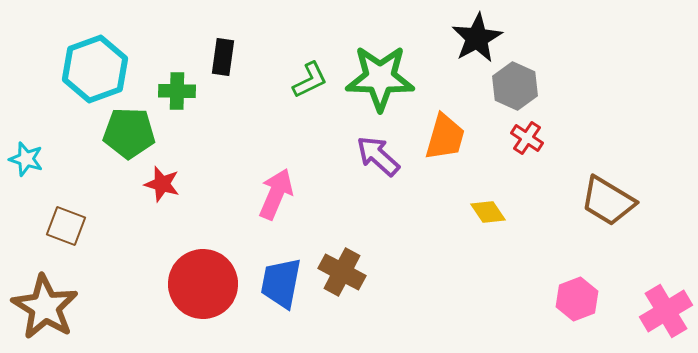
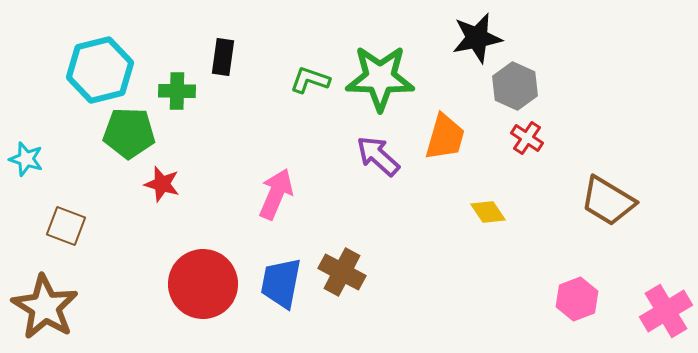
black star: rotated 18 degrees clockwise
cyan hexagon: moved 5 px right, 1 px down; rotated 6 degrees clockwise
green L-shape: rotated 135 degrees counterclockwise
